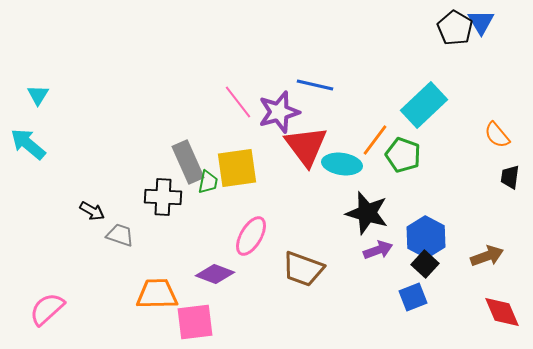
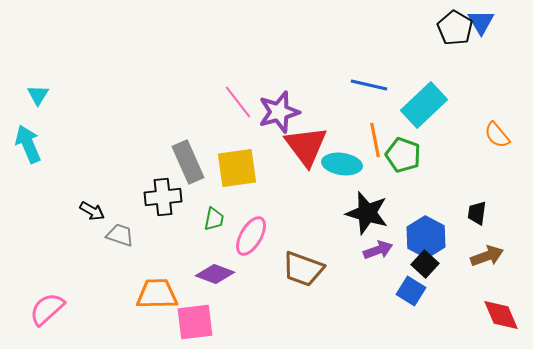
blue line: moved 54 px right
orange line: rotated 48 degrees counterclockwise
cyan arrow: rotated 27 degrees clockwise
black trapezoid: moved 33 px left, 36 px down
green trapezoid: moved 6 px right, 37 px down
black cross: rotated 9 degrees counterclockwise
blue square: moved 2 px left, 6 px up; rotated 36 degrees counterclockwise
red diamond: moved 1 px left, 3 px down
